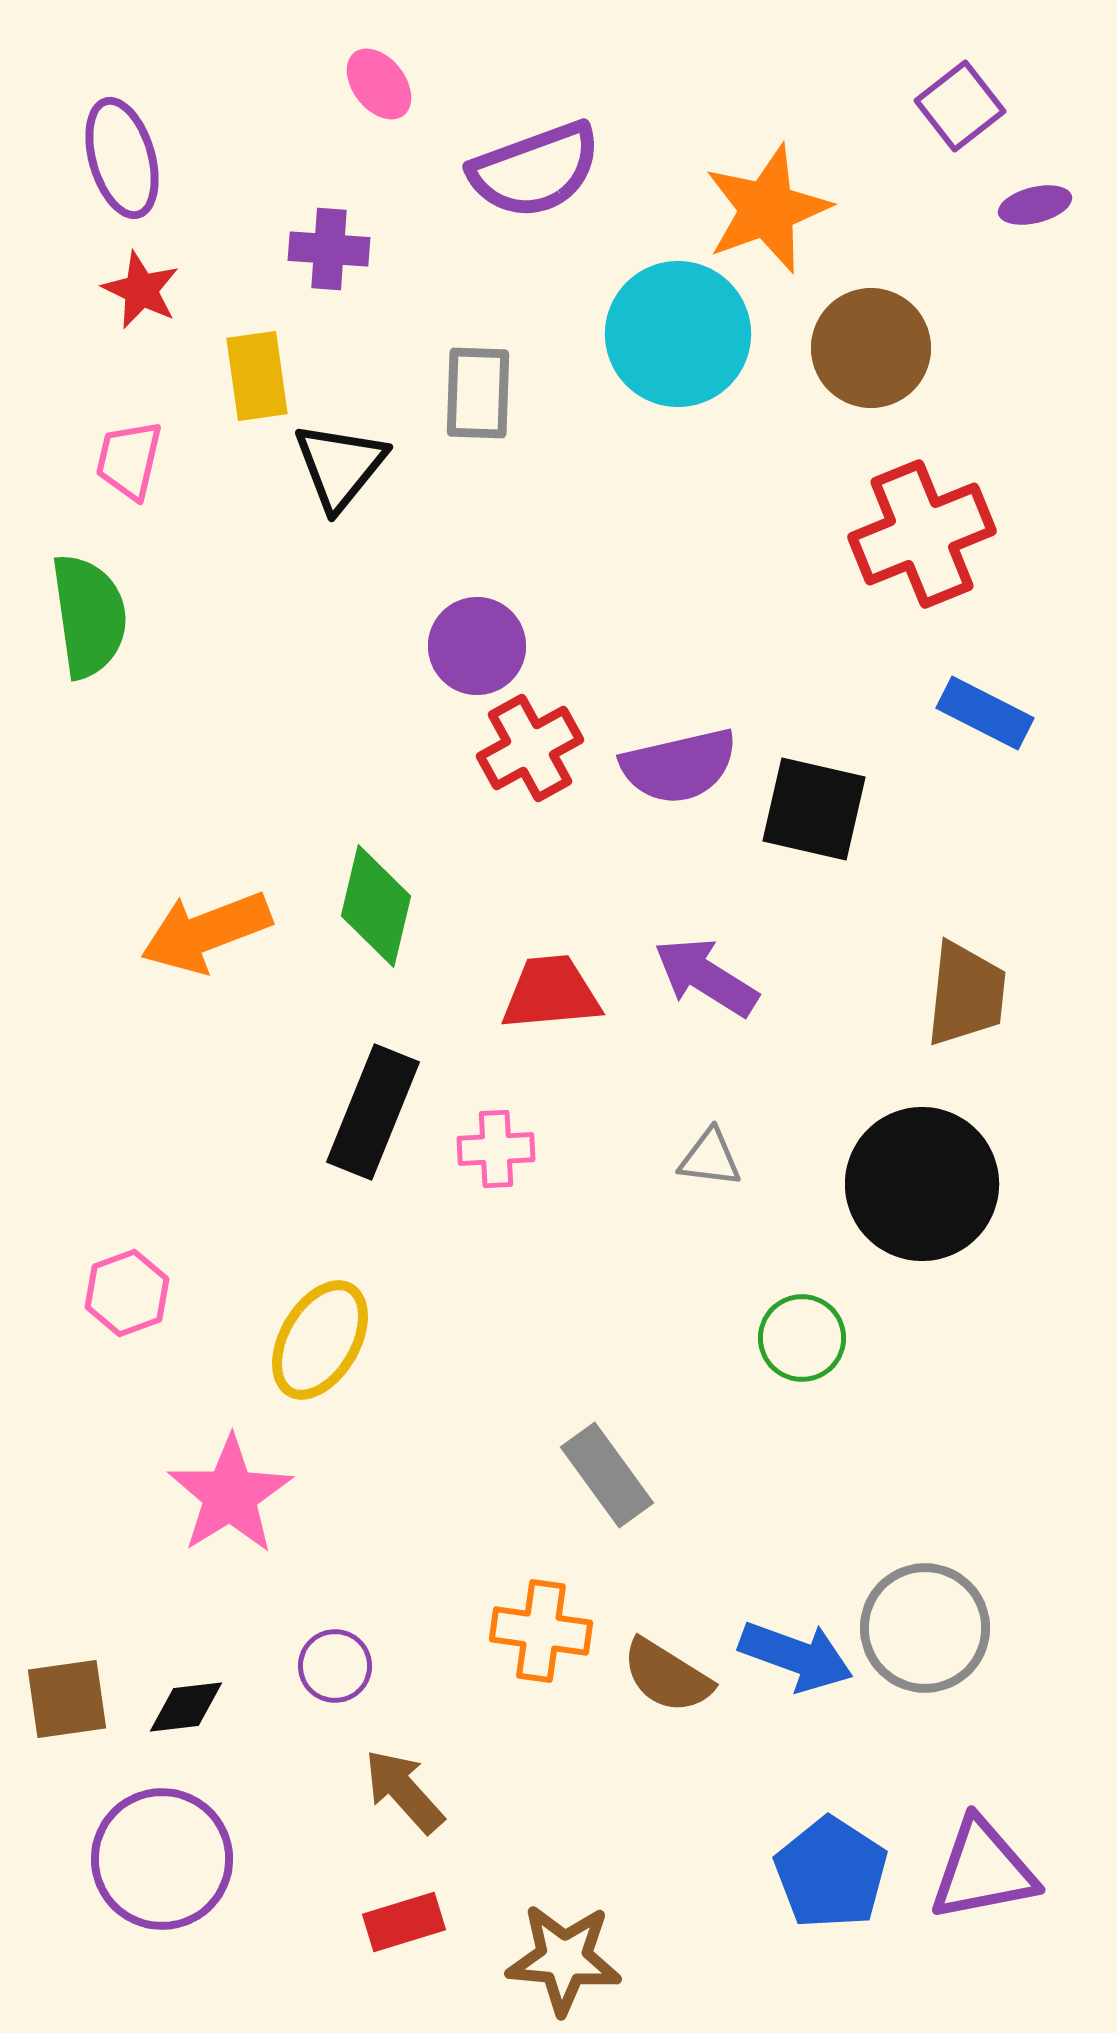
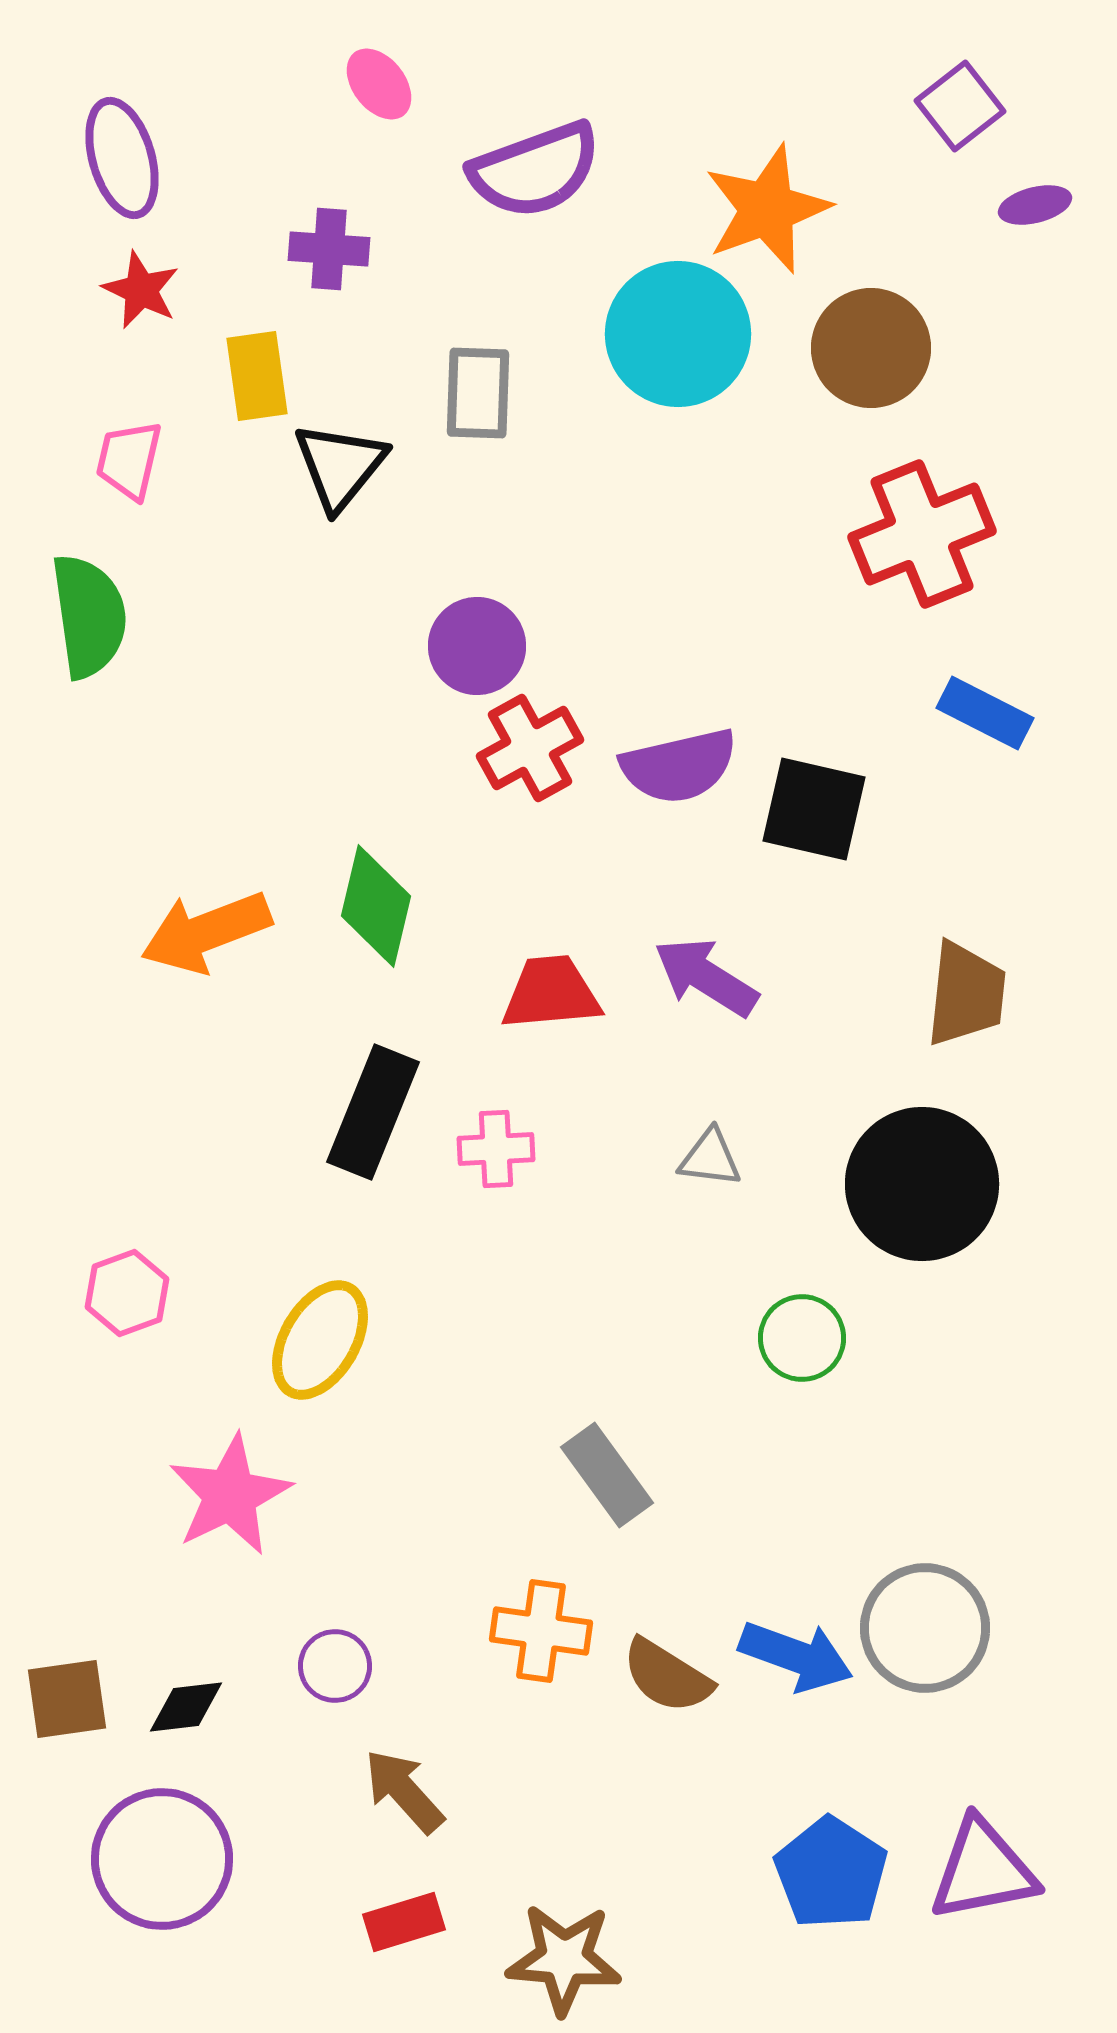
pink star at (230, 1495): rotated 6 degrees clockwise
